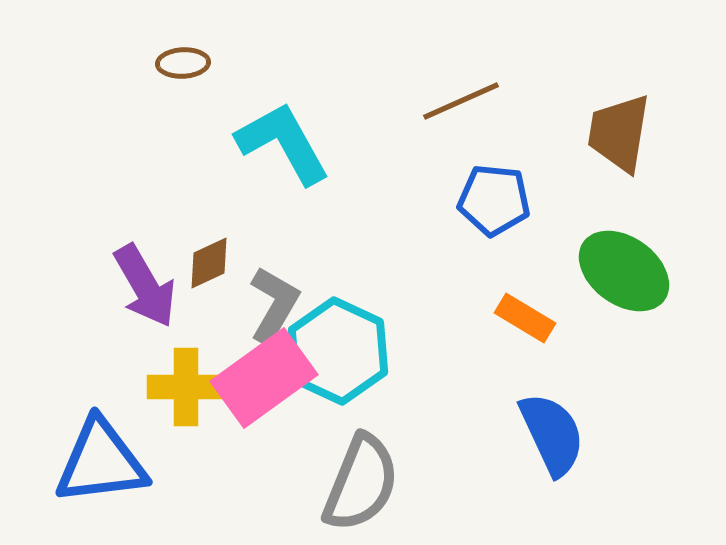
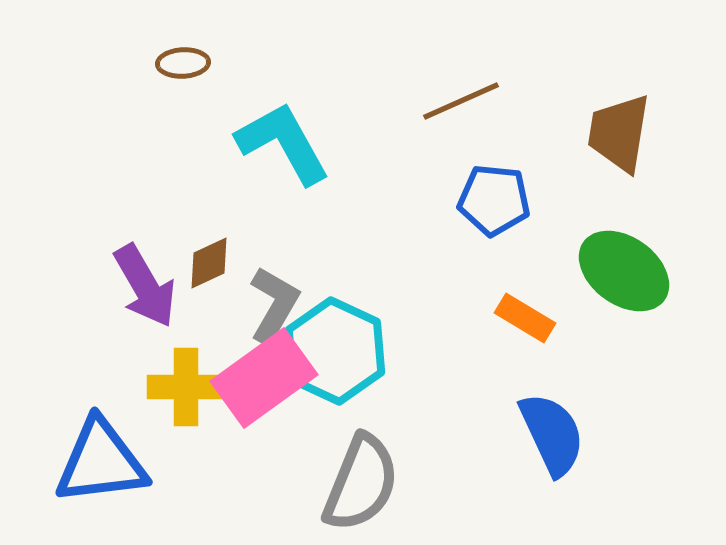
cyan hexagon: moved 3 px left
